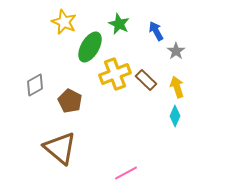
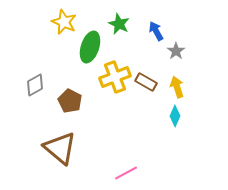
green ellipse: rotated 12 degrees counterclockwise
yellow cross: moved 3 px down
brown rectangle: moved 2 px down; rotated 15 degrees counterclockwise
